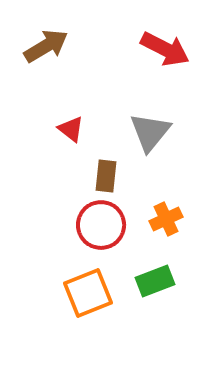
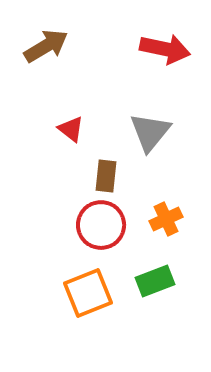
red arrow: rotated 15 degrees counterclockwise
